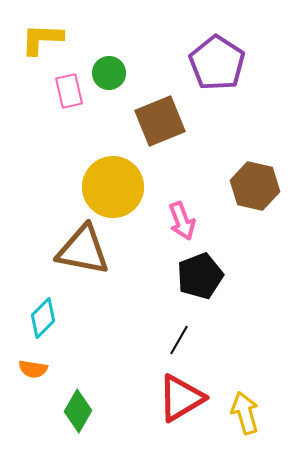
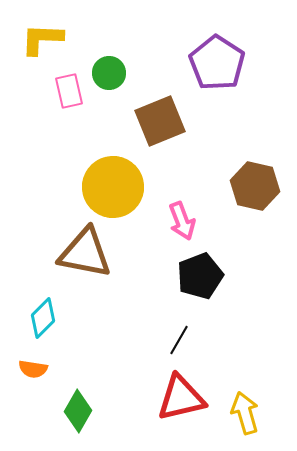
brown triangle: moved 2 px right, 3 px down
red triangle: rotated 18 degrees clockwise
